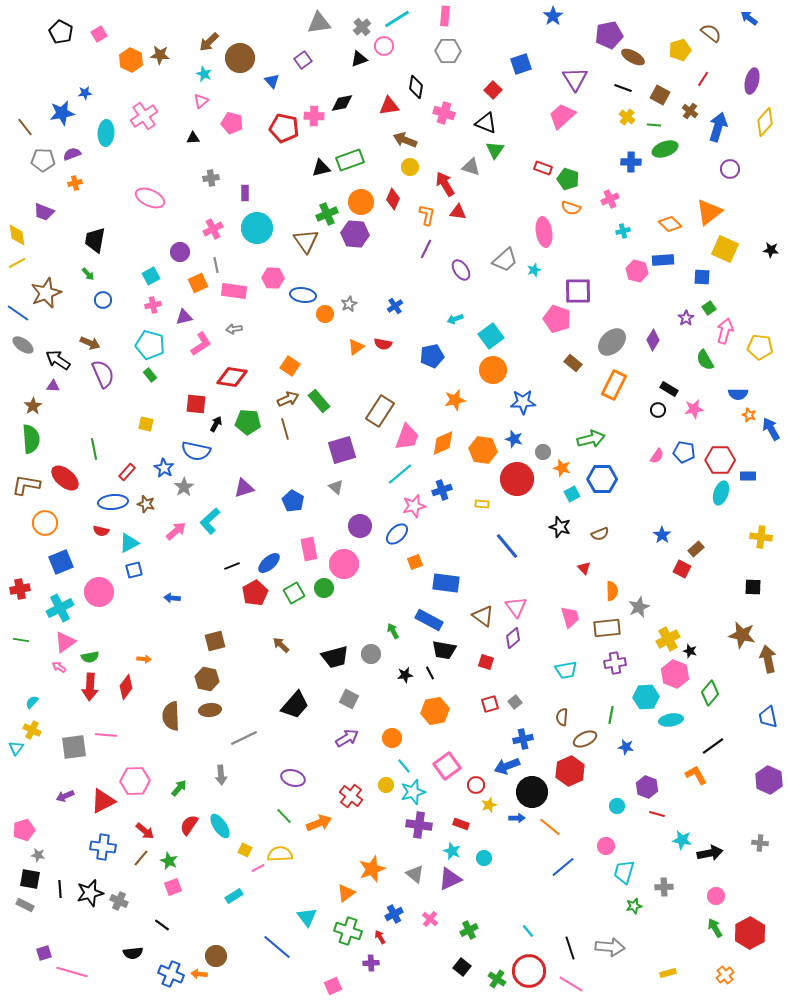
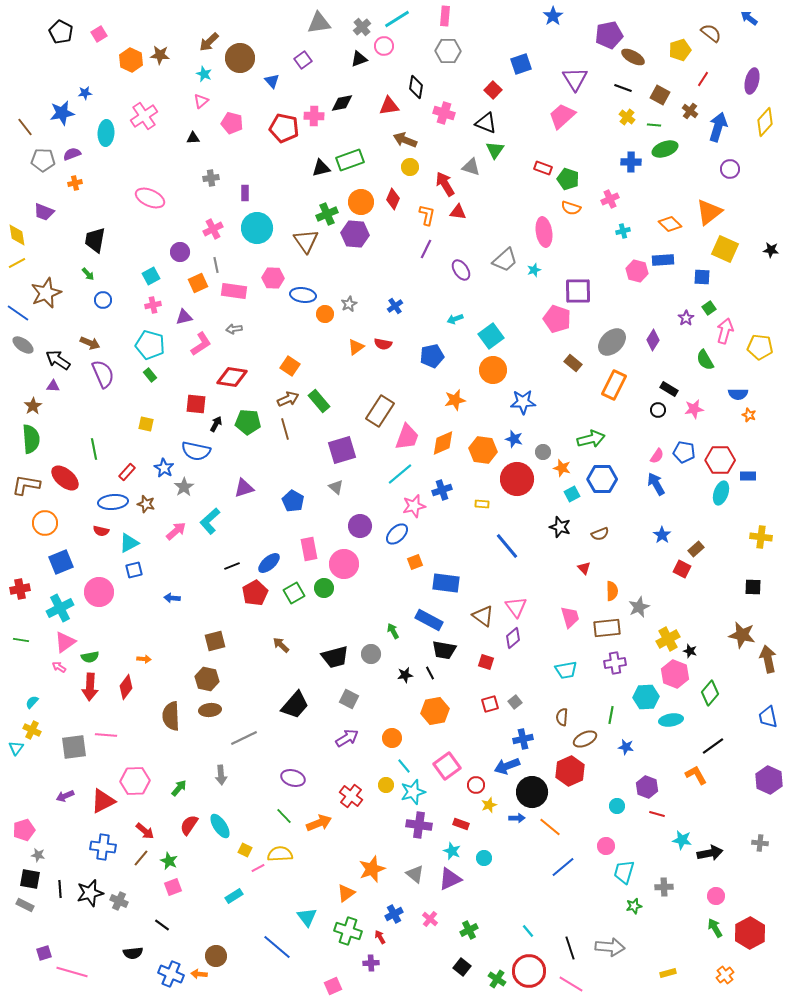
blue arrow at (771, 429): moved 115 px left, 55 px down
